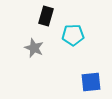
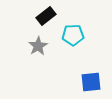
black rectangle: rotated 36 degrees clockwise
gray star: moved 4 px right, 2 px up; rotated 18 degrees clockwise
